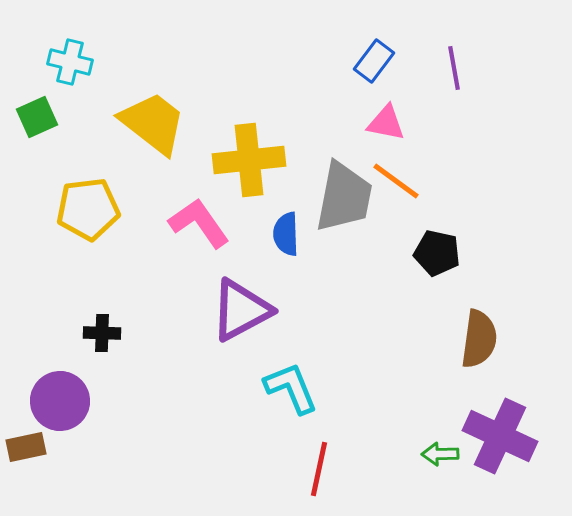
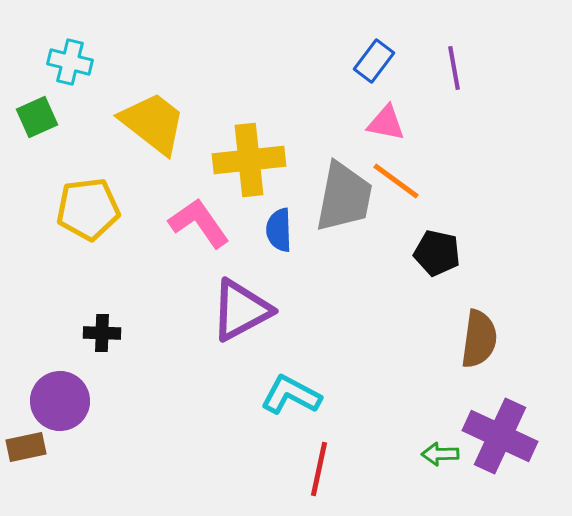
blue semicircle: moved 7 px left, 4 px up
cyan L-shape: moved 7 px down; rotated 40 degrees counterclockwise
